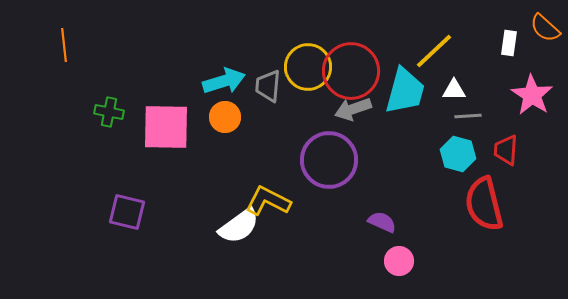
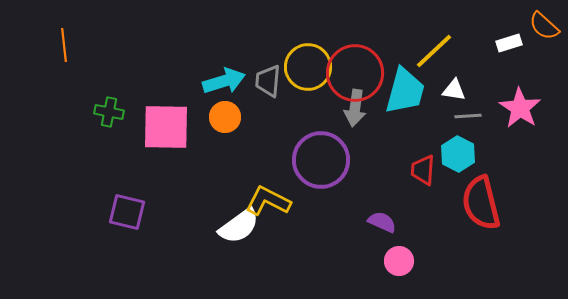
orange semicircle: moved 1 px left, 2 px up
white rectangle: rotated 65 degrees clockwise
red circle: moved 4 px right, 2 px down
gray trapezoid: moved 5 px up
white triangle: rotated 10 degrees clockwise
pink star: moved 12 px left, 13 px down
gray arrow: moved 2 px right, 1 px up; rotated 63 degrees counterclockwise
red trapezoid: moved 83 px left, 20 px down
cyan hexagon: rotated 12 degrees clockwise
purple circle: moved 8 px left
red semicircle: moved 3 px left, 1 px up
